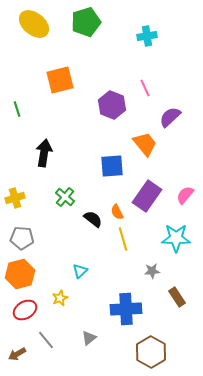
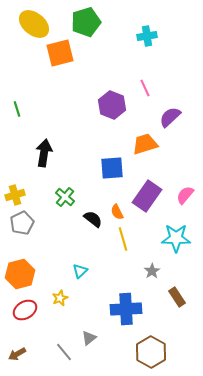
orange square: moved 27 px up
orange trapezoid: rotated 68 degrees counterclockwise
blue square: moved 2 px down
yellow cross: moved 3 px up
gray pentagon: moved 15 px up; rotated 30 degrees counterclockwise
gray star: rotated 28 degrees counterclockwise
gray line: moved 18 px right, 12 px down
